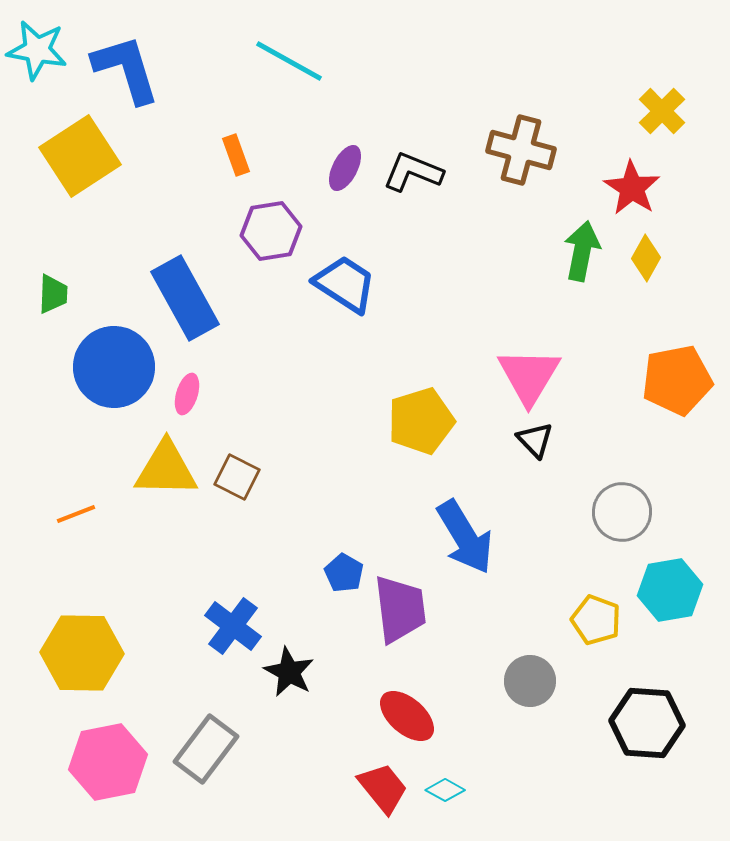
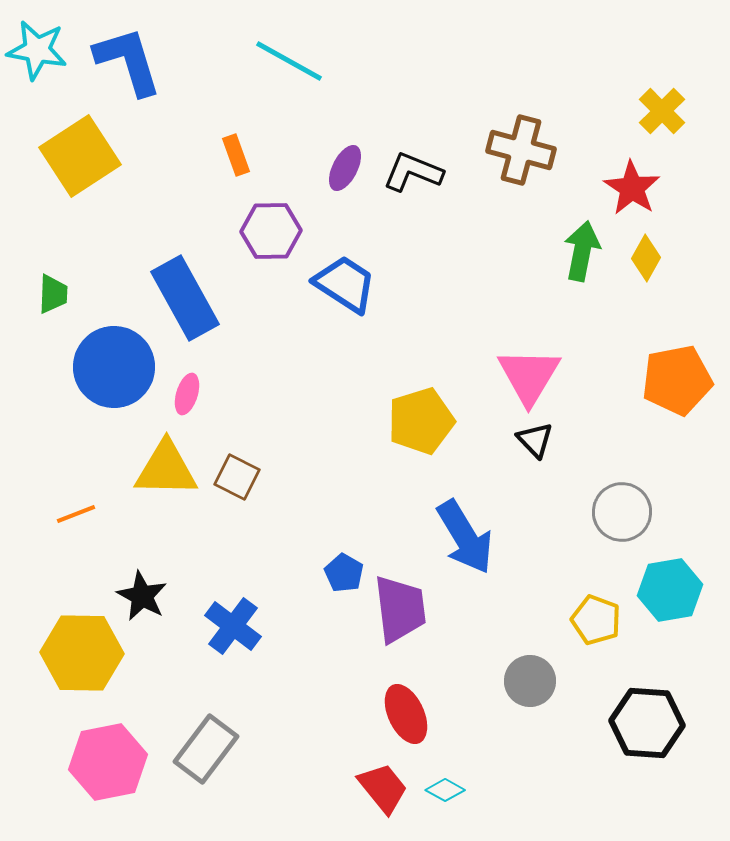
blue L-shape at (126, 69): moved 2 px right, 8 px up
purple hexagon at (271, 231): rotated 8 degrees clockwise
black star at (289, 672): moved 147 px left, 76 px up
red ellipse at (407, 716): moved 1 px left, 2 px up; rotated 24 degrees clockwise
